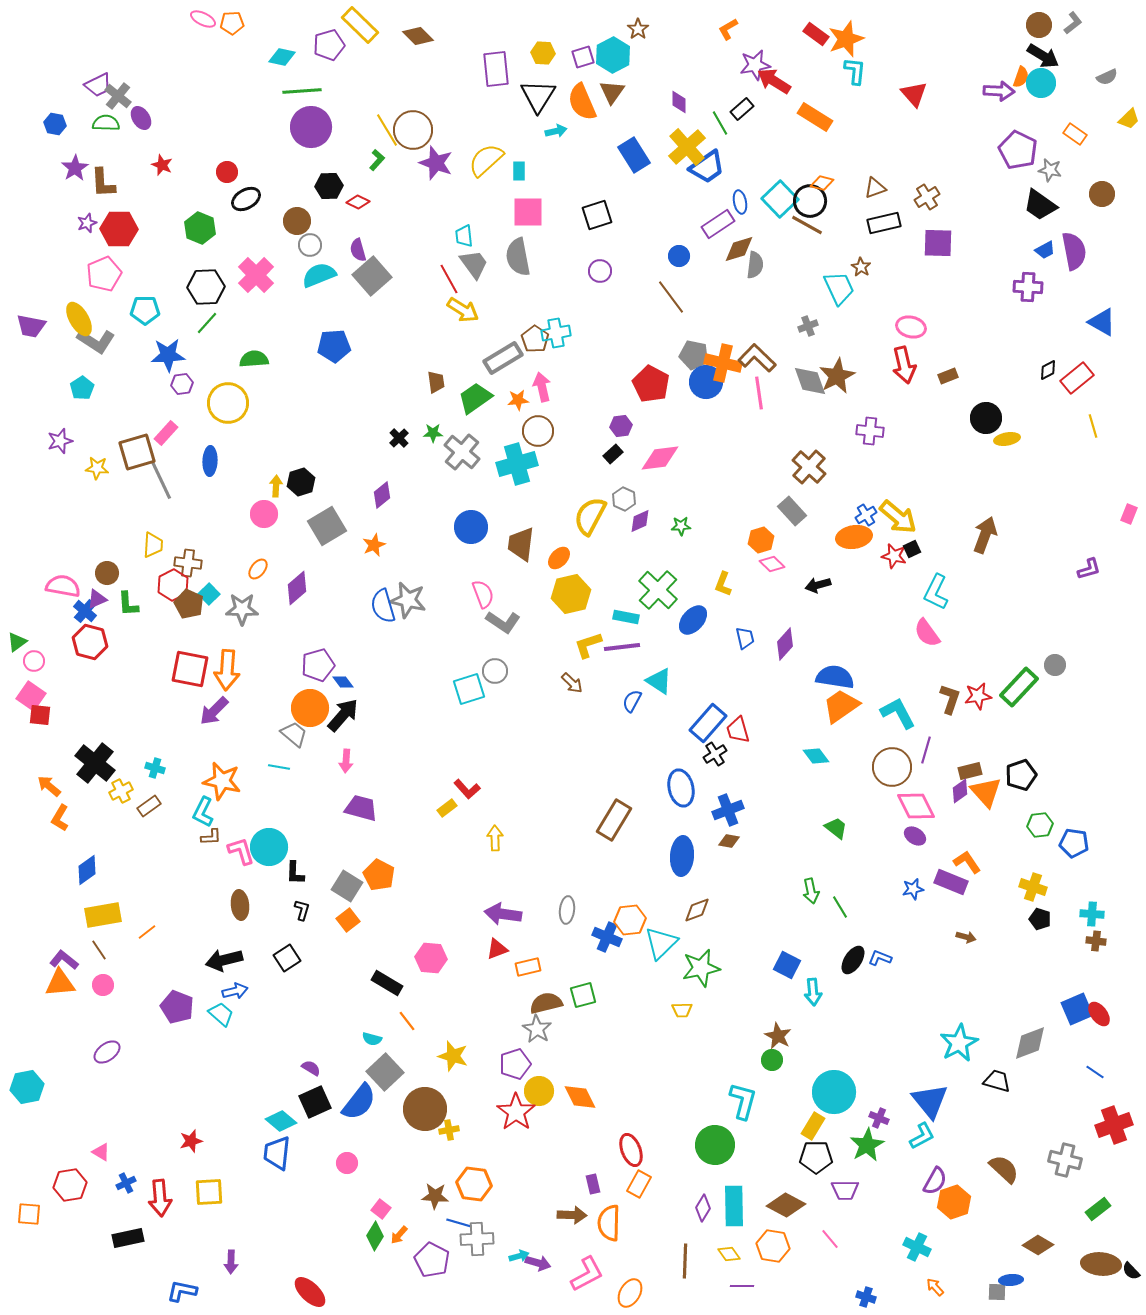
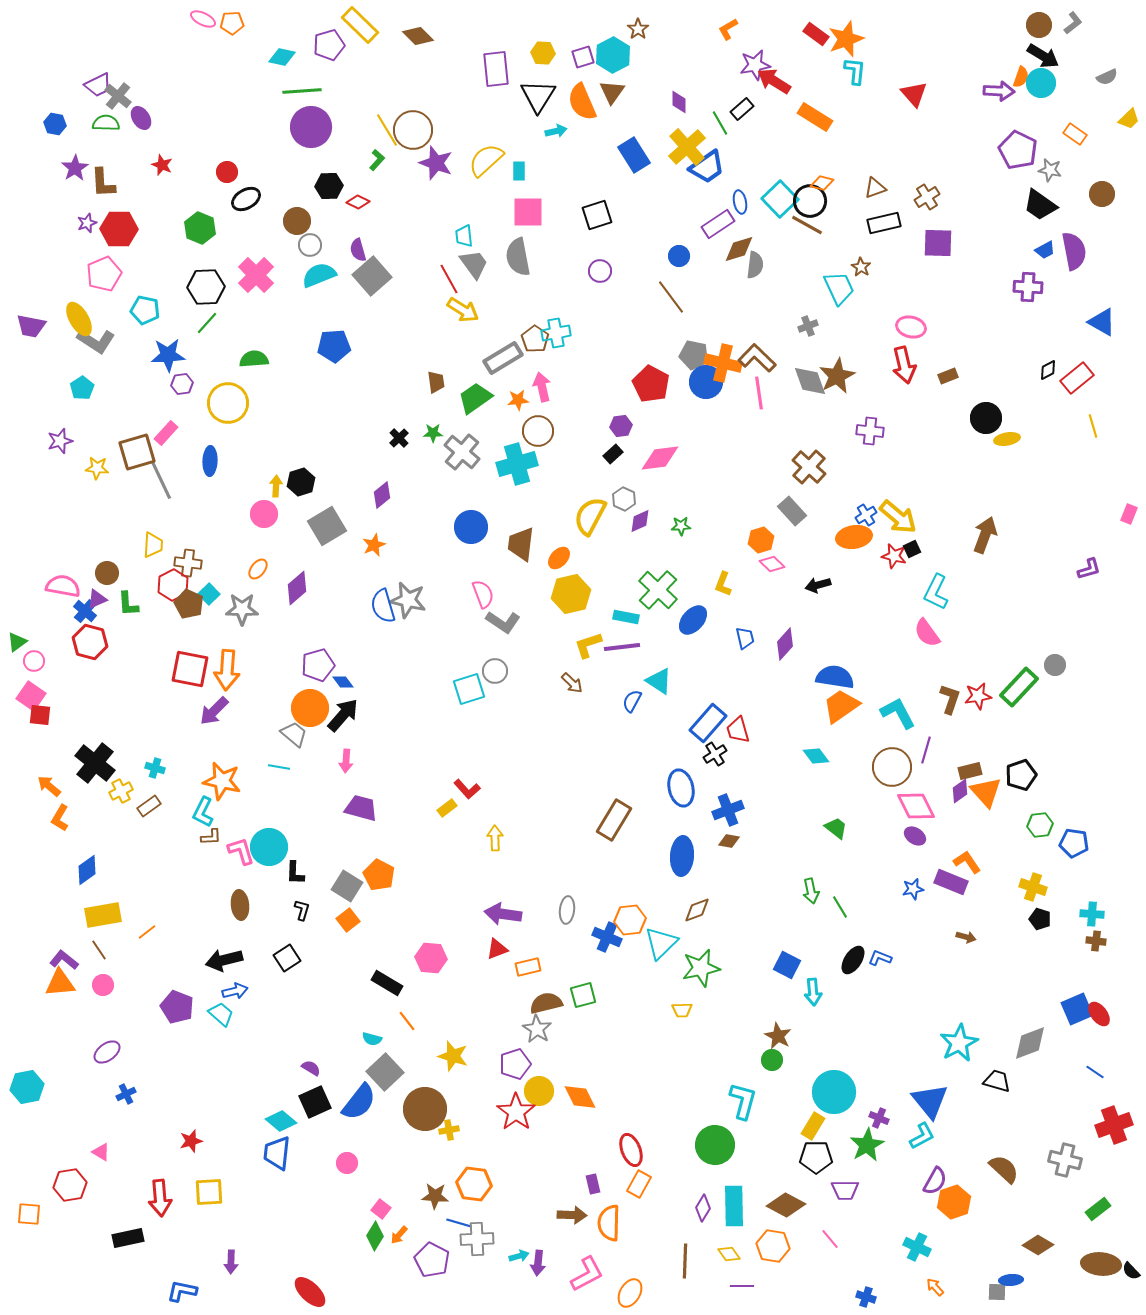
cyan pentagon at (145, 310): rotated 12 degrees clockwise
blue cross at (126, 1183): moved 89 px up
purple arrow at (538, 1263): rotated 80 degrees clockwise
